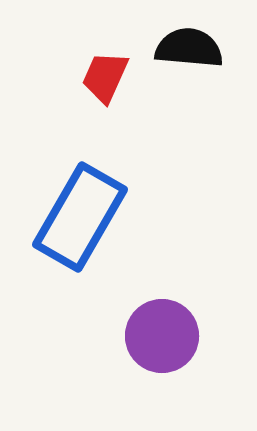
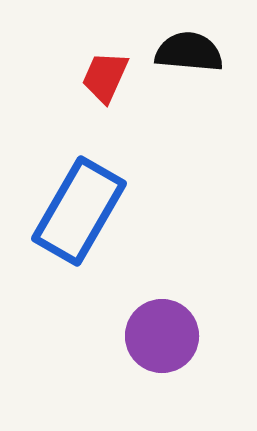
black semicircle: moved 4 px down
blue rectangle: moved 1 px left, 6 px up
